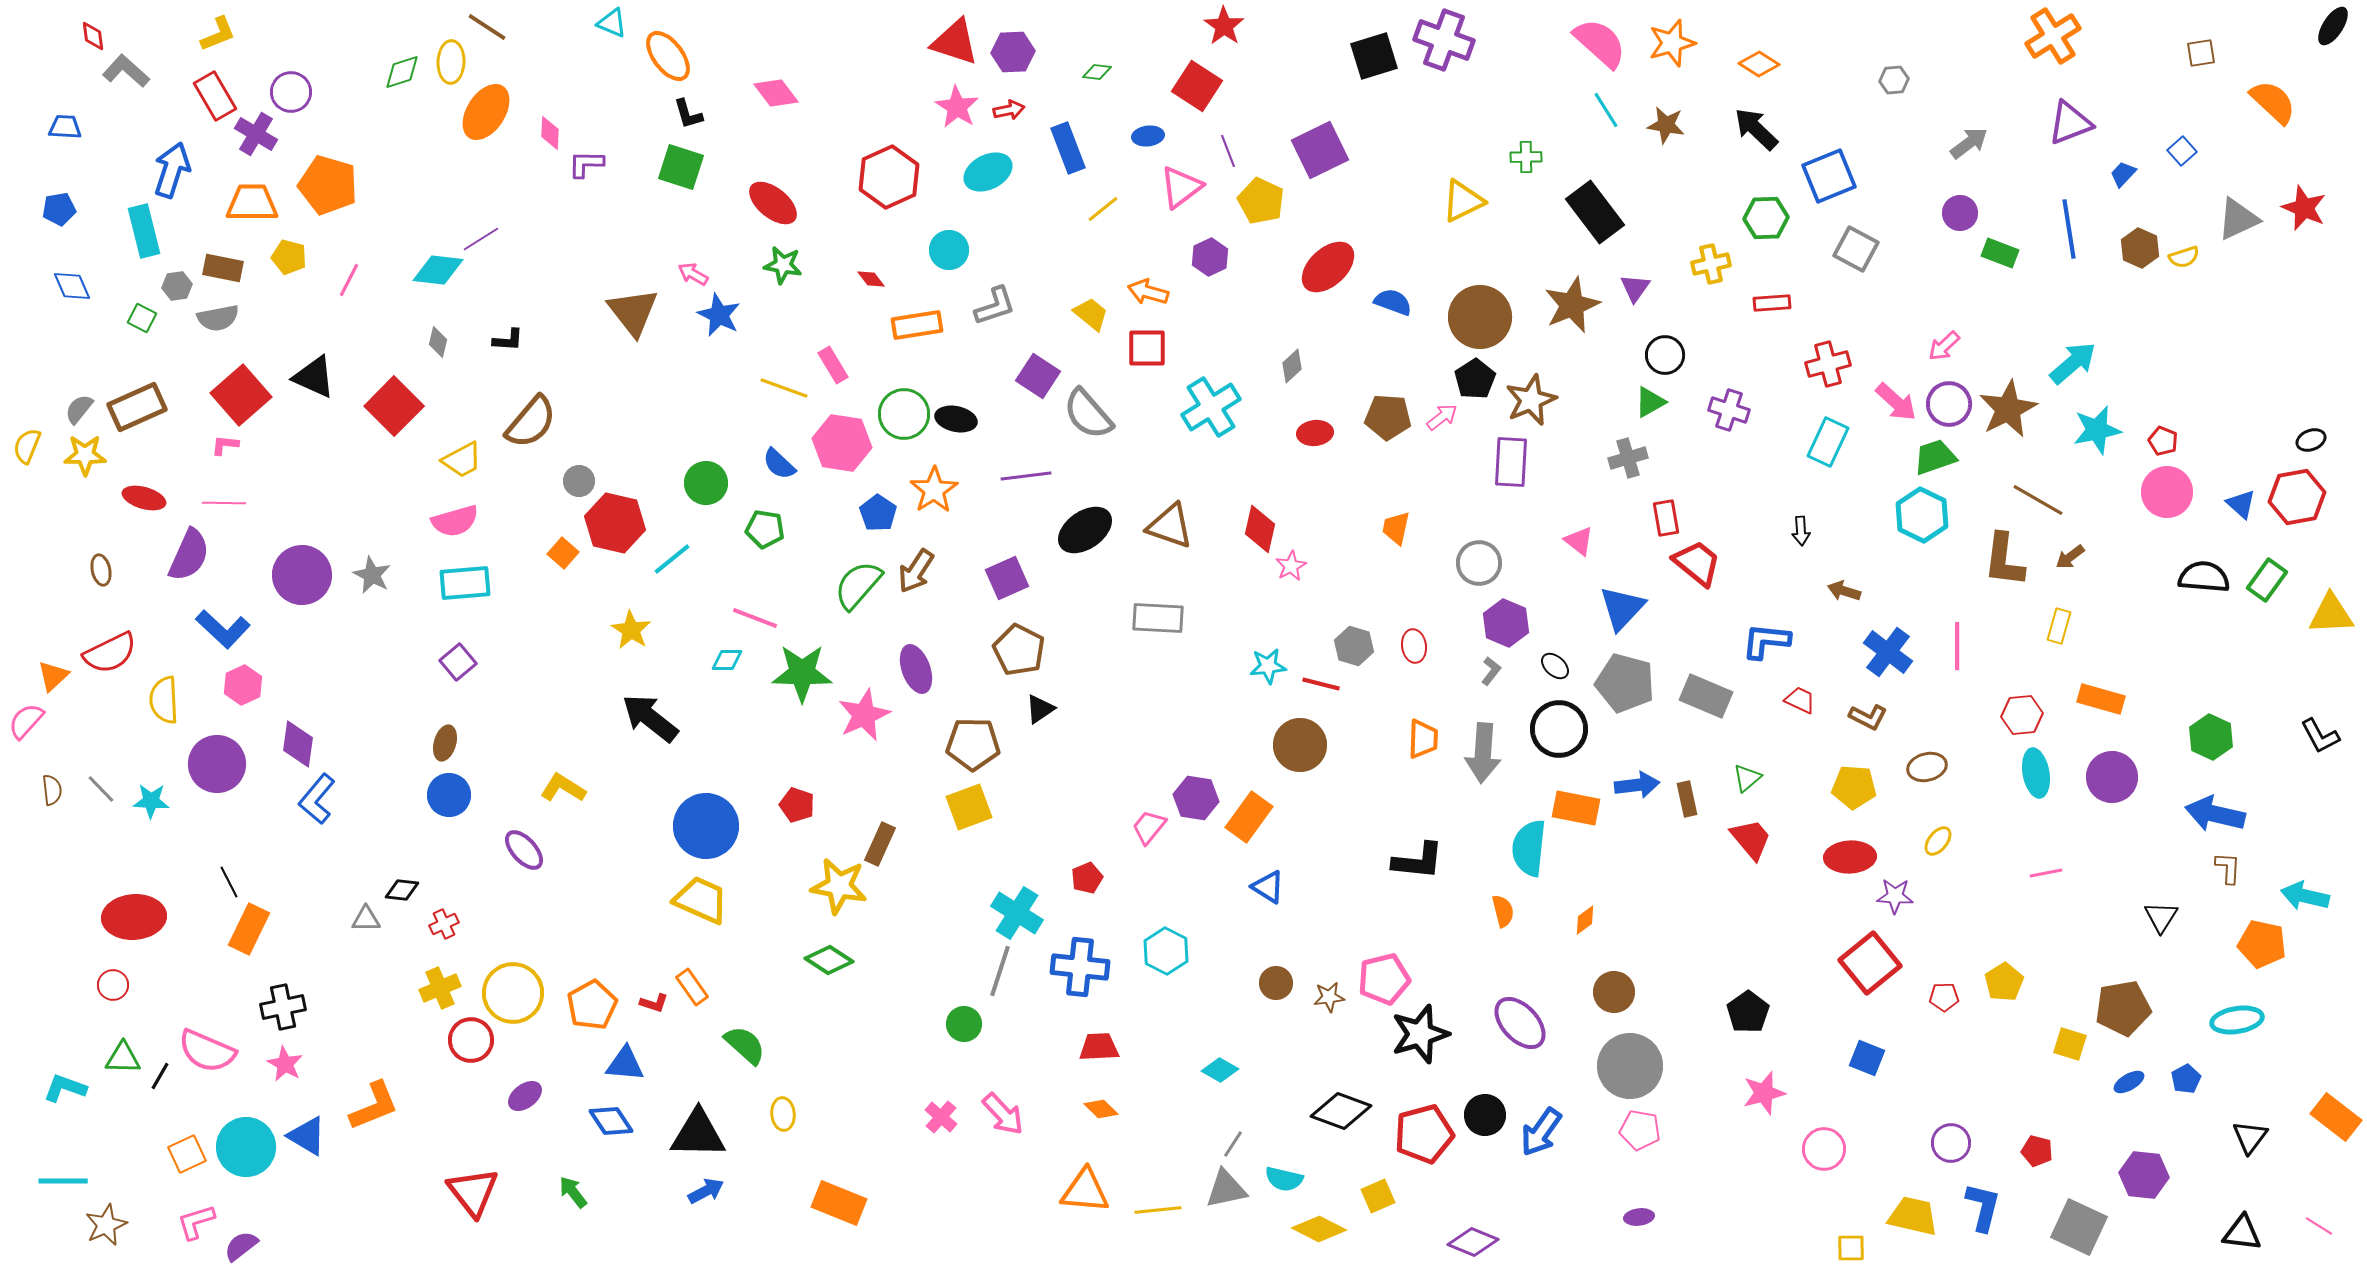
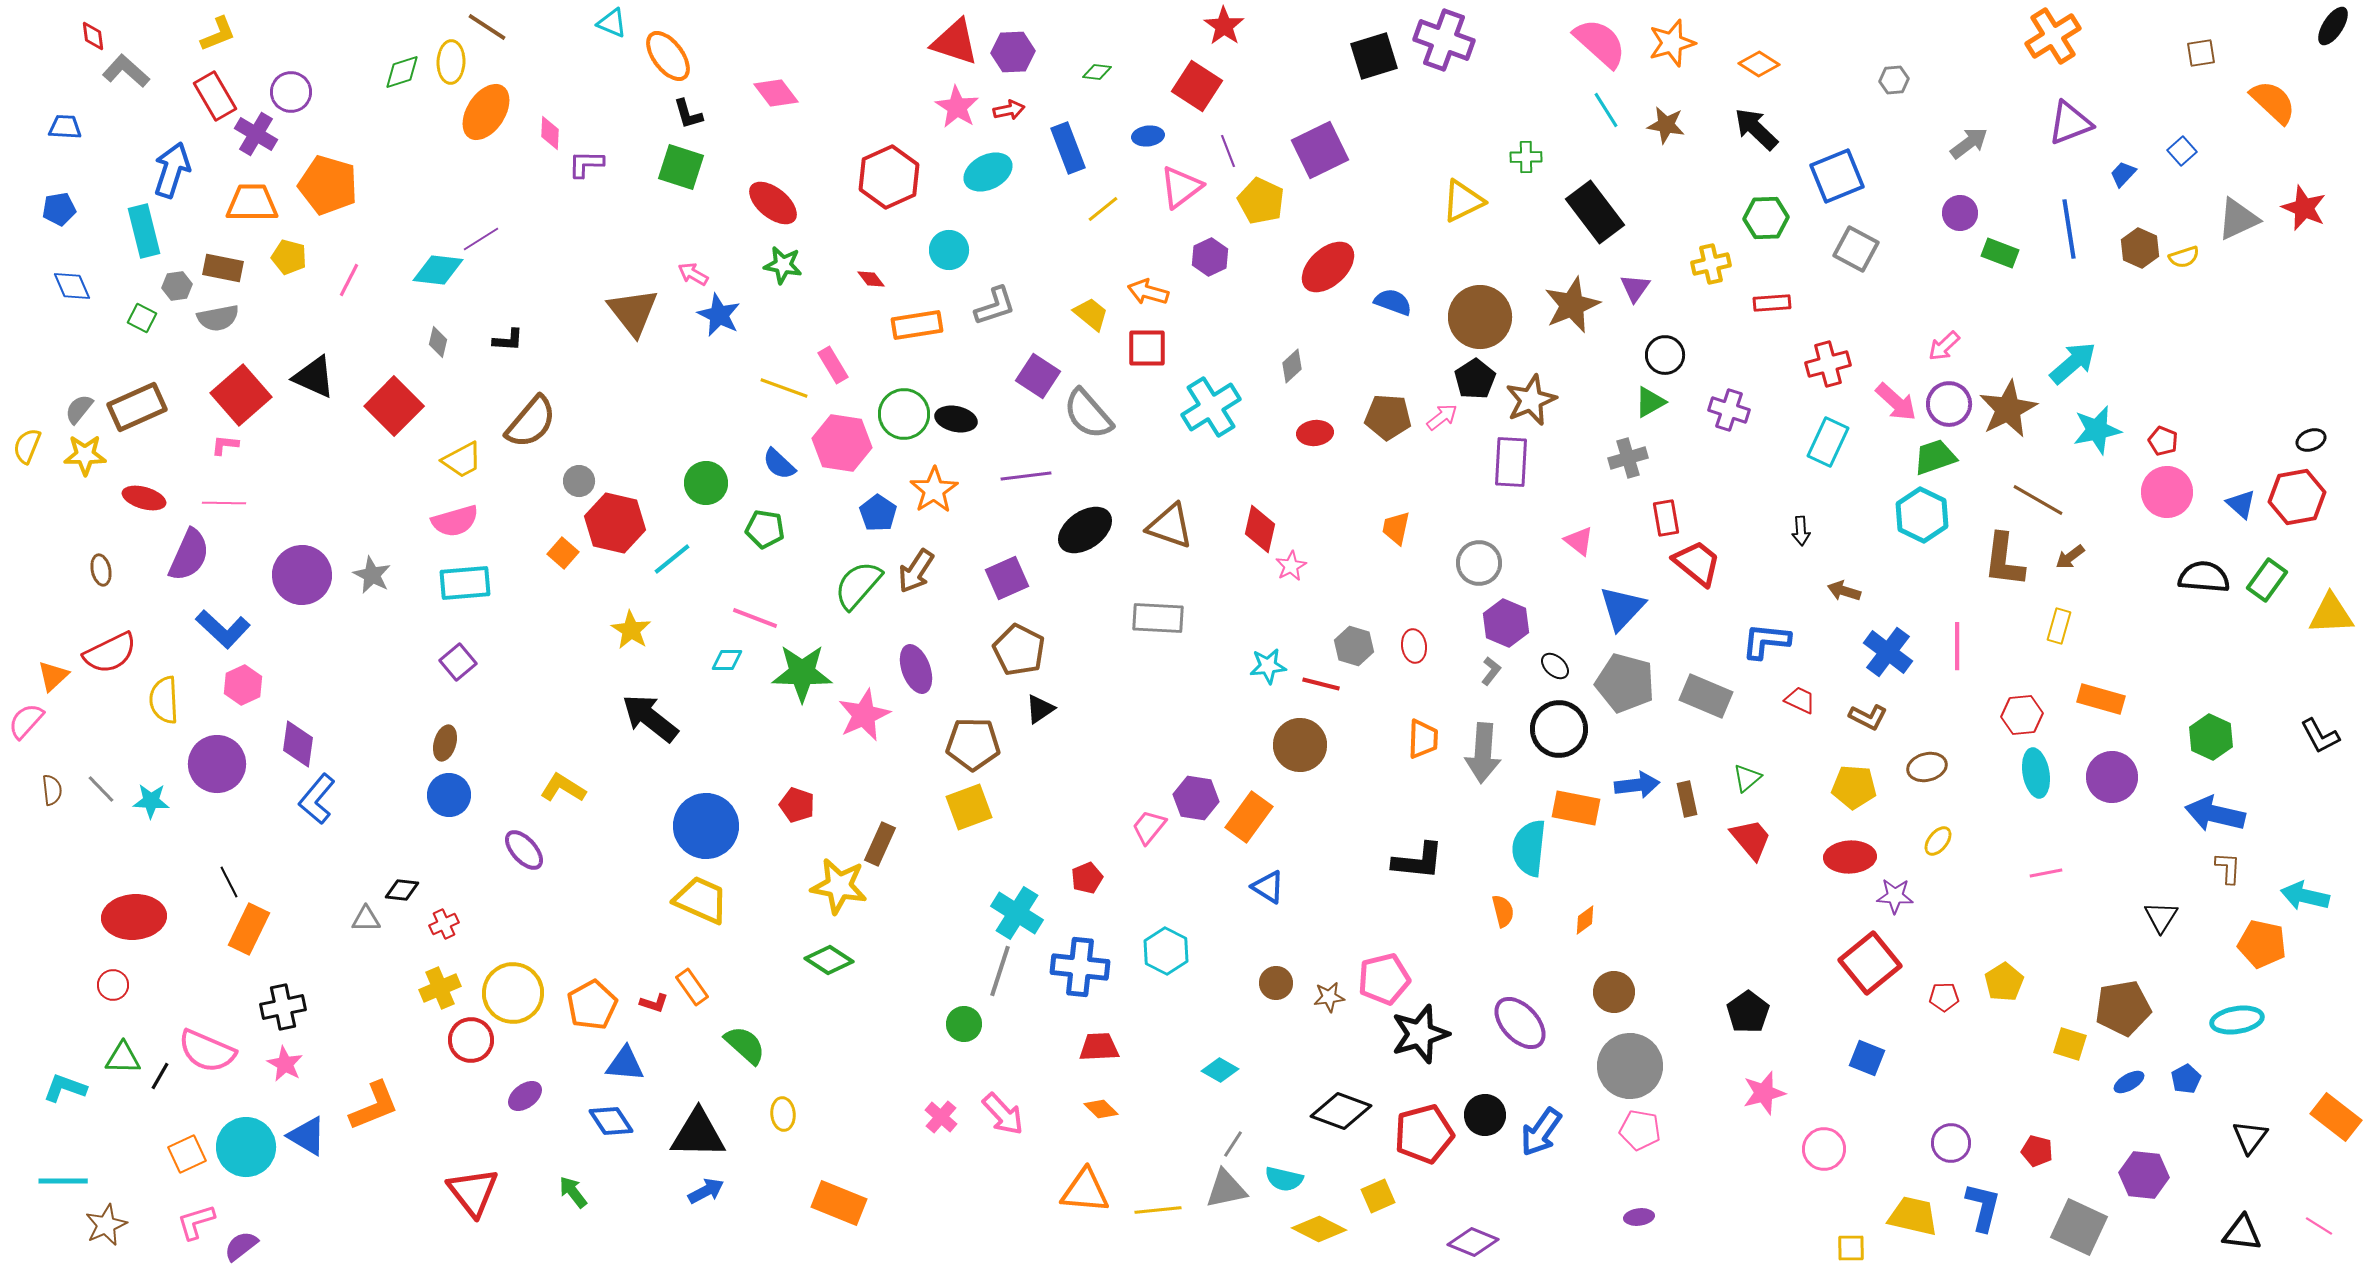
blue square at (1829, 176): moved 8 px right
